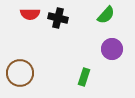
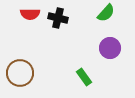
green semicircle: moved 2 px up
purple circle: moved 2 px left, 1 px up
green rectangle: rotated 54 degrees counterclockwise
